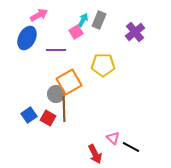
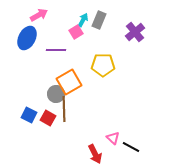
blue square: rotated 28 degrees counterclockwise
